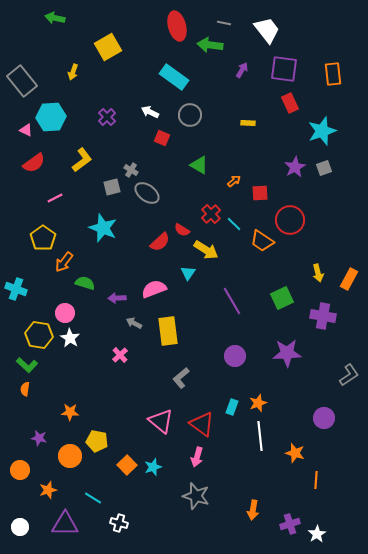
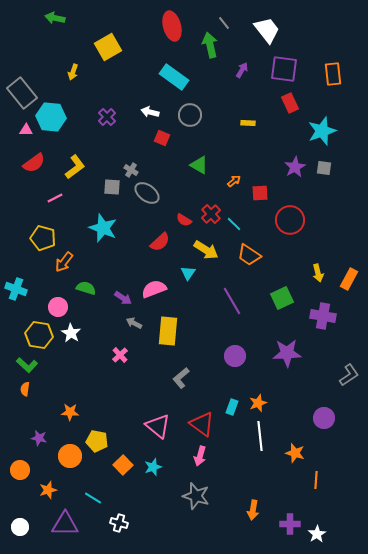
gray line at (224, 23): rotated 40 degrees clockwise
red ellipse at (177, 26): moved 5 px left
green arrow at (210, 45): rotated 70 degrees clockwise
gray rectangle at (22, 81): moved 12 px down
white arrow at (150, 112): rotated 12 degrees counterclockwise
cyan hexagon at (51, 117): rotated 8 degrees clockwise
pink triangle at (26, 130): rotated 24 degrees counterclockwise
yellow L-shape at (82, 160): moved 7 px left, 7 px down
gray square at (324, 168): rotated 28 degrees clockwise
gray square at (112, 187): rotated 18 degrees clockwise
red semicircle at (182, 230): moved 2 px right, 10 px up
yellow pentagon at (43, 238): rotated 20 degrees counterclockwise
orange trapezoid at (262, 241): moved 13 px left, 14 px down
green semicircle at (85, 283): moved 1 px right, 5 px down
purple arrow at (117, 298): moved 6 px right; rotated 144 degrees counterclockwise
pink circle at (65, 313): moved 7 px left, 6 px up
yellow rectangle at (168, 331): rotated 12 degrees clockwise
white star at (70, 338): moved 1 px right, 5 px up
pink triangle at (161, 421): moved 3 px left, 5 px down
pink arrow at (197, 457): moved 3 px right, 1 px up
orange square at (127, 465): moved 4 px left
purple cross at (290, 524): rotated 18 degrees clockwise
